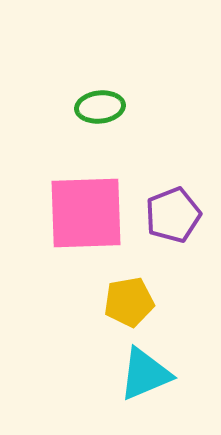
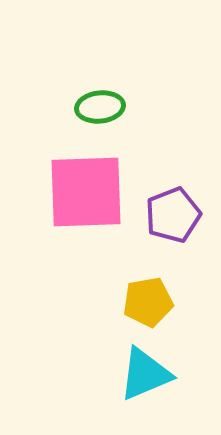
pink square: moved 21 px up
yellow pentagon: moved 19 px right
